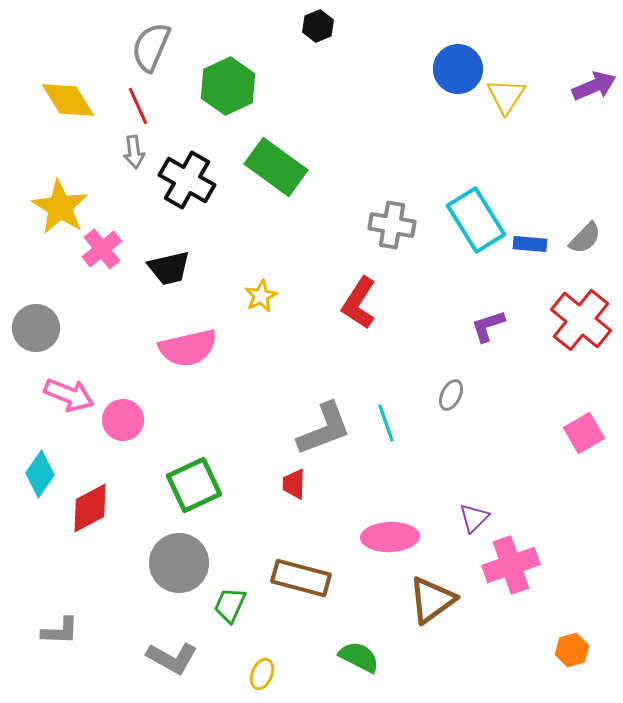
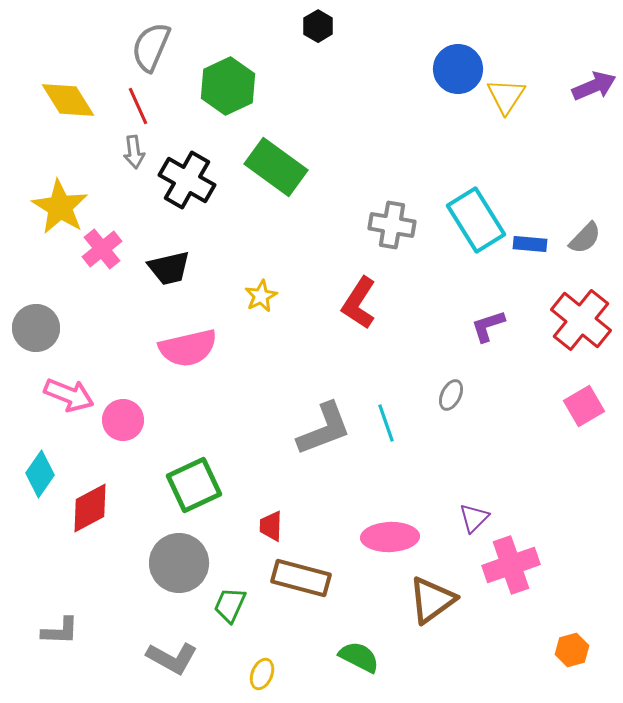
black hexagon at (318, 26): rotated 8 degrees counterclockwise
pink square at (584, 433): moved 27 px up
red trapezoid at (294, 484): moved 23 px left, 42 px down
